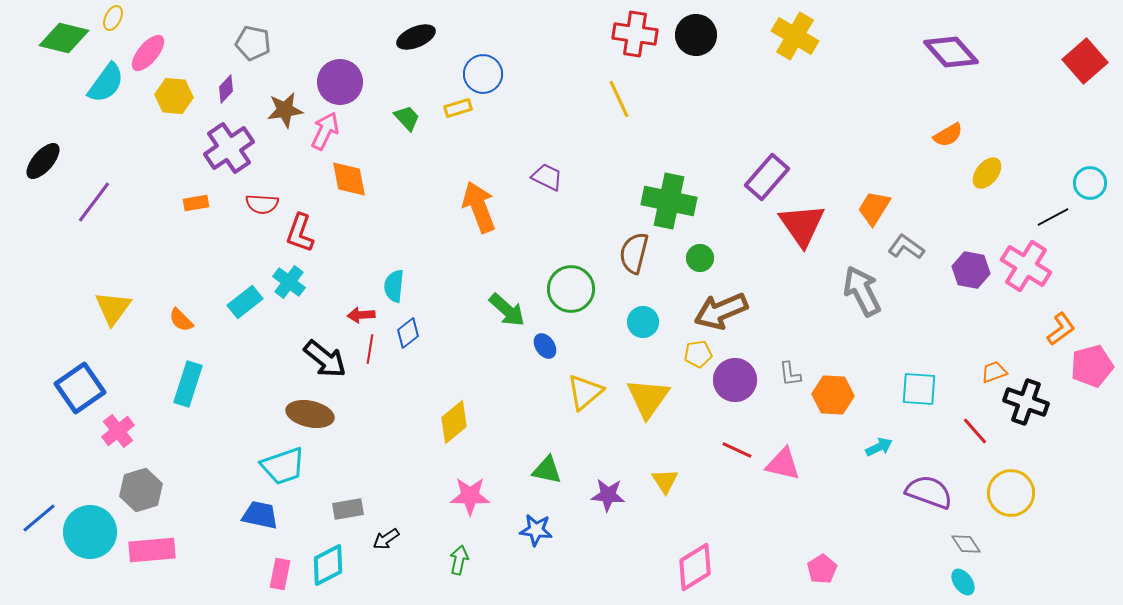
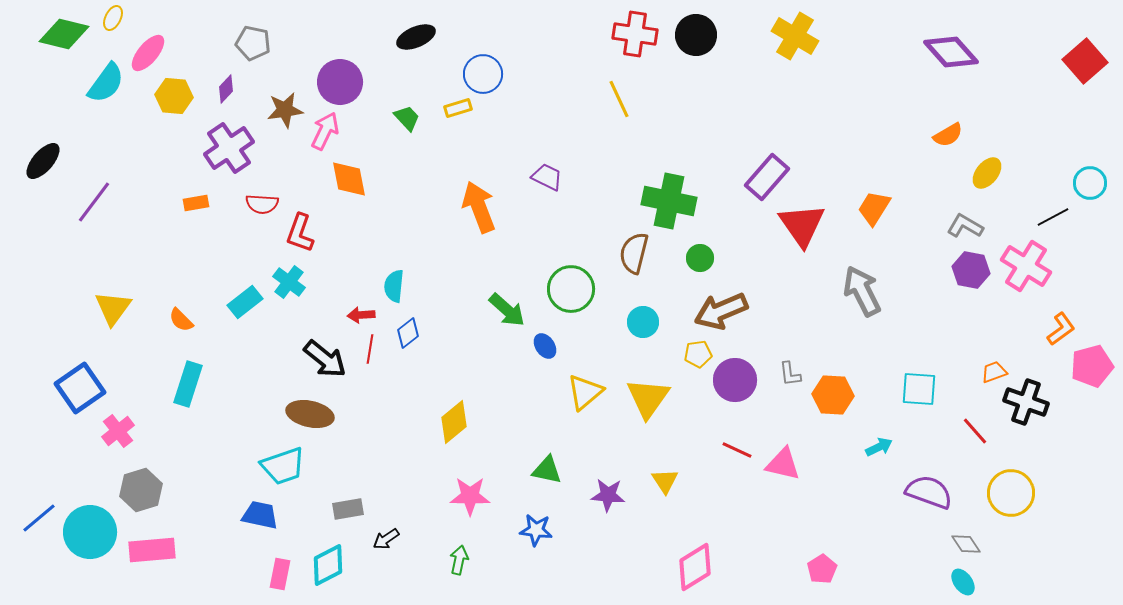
green diamond at (64, 38): moved 4 px up
gray L-shape at (906, 247): moved 59 px right, 21 px up; rotated 6 degrees counterclockwise
